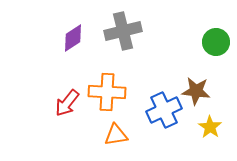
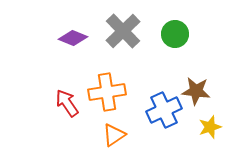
gray cross: rotated 30 degrees counterclockwise
purple diamond: rotated 56 degrees clockwise
green circle: moved 41 px left, 8 px up
orange cross: rotated 12 degrees counterclockwise
red arrow: rotated 108 degrees clockwise
yellow star: rotated 20 degrees clockwise
orange triangle: moved 2 px left; rotated 25 degrees counterclockwise
